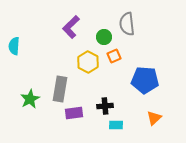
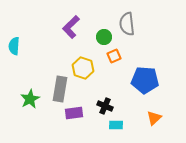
yellow hexagon: moved 5 px left, 6 px down; rotated 10 degrees counterclockwise
black cross: rotated 28 degrees clockwise
